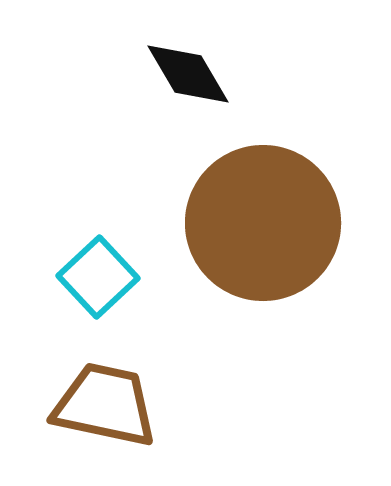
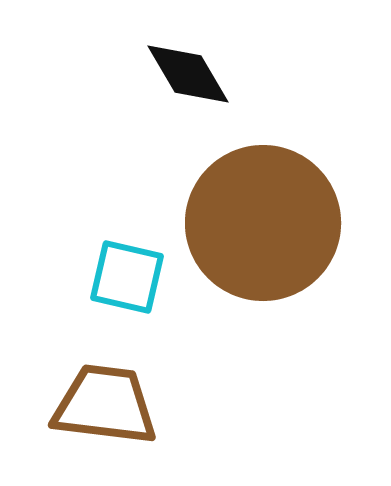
cyan square: moved 29 px right; rotated 34 degrees counterclockwise
brown trapezoid: rotated 5 degrees counterclockwise
